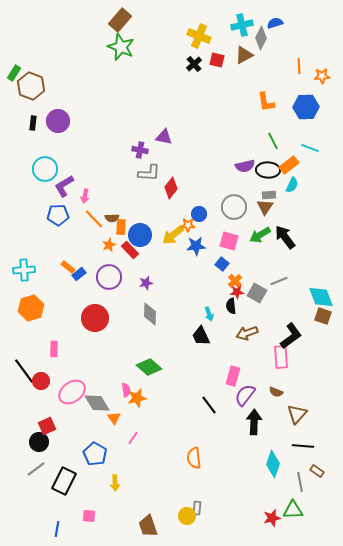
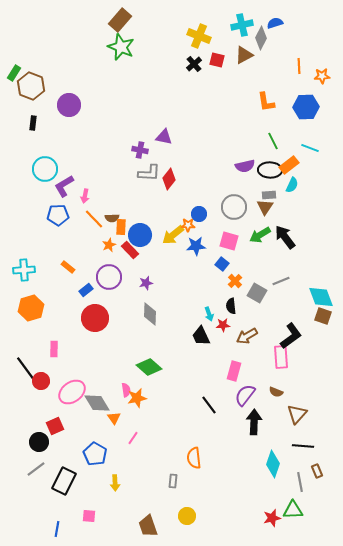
purple circle at (58, 121): moved 11 px right, 16 px up
black ellipse at (268, 170): moved 2 px right
red diamond at (171, 188): moved 2 px left, 9 px up
blue rectangle at (79, 274): moved 7 px right, 16 px down
gray line at (279, 281): moved 2 px right
red star at (237, 292): moved 14 px left, 33 px down
brown arrow at (247, 333): moved 3 px down; rotated 10 degrees counterclockwise
black line at (24, 371): moved 2 px right, 2 px up
pink rectangle at (233, 376): moved 1 px right, 5 px up
red square at (47, 426): moved 8 px right
brown rectangle at (317, 471): rotated 32 degrees clockwise
gray rectangle at (197, 508): moved 24 px left, 27 px up
